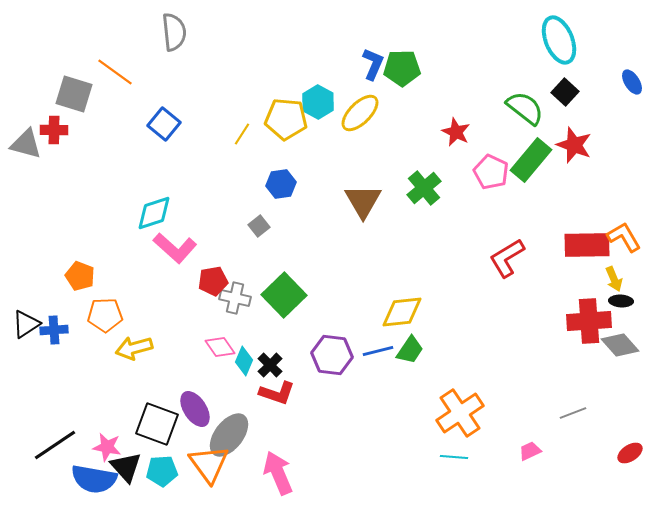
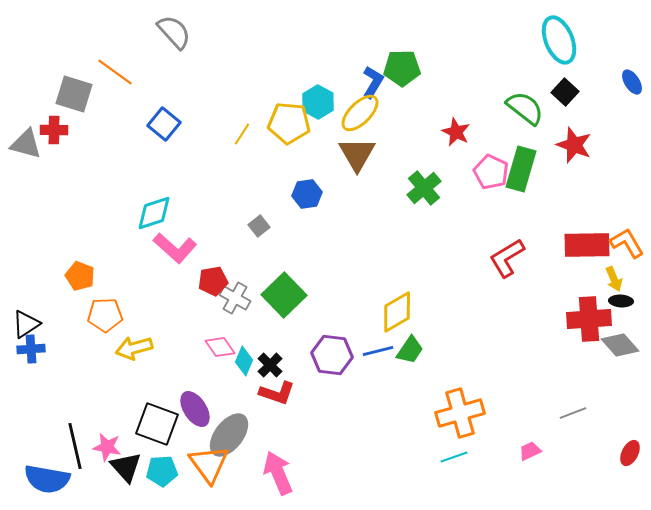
gray semicircle at (174, 32): rotated 36 degrees counterclockwise
blue L-shape at (373, 64): moved 18 px down; rotated 8 degrees clockwise
yellow pentagon at (286, 119): moved 3 px right, 4 px down
green rectangle at (531, 160): moved 10 px left, 9 px down; rotated 24 degrees counterclockwise
blue hexagon at (281, 184): moved 26 px right, 10 px down
brown triangle at (363, 201): moved 6 px left, 47 px up
orange L-shape at (624, 237): moved 3 px right, 6 px down
gray cross at (235, 298): rotated 16 degrees clockwise
yellow diamond at (402, 312): moved 5 px left; rotated 24 degrees counterclockwise
red cross at (589, 321): moved 2 px up
blue cross at (54, 330): moved 23 px left, 19 px down
orange cross at (460, 413): rotated 18 degrees clockwise
black line at (55, 445): moved 20 px right, 1 px down; rotated 69 degrees counterclockwise
red ellipse at (630, 453): rotated 30 degrees counterclockwise
cyan line at (454, 457): rotated 24 degrees counterclockwise
blue semicircle at (94, 479): moved 47 px left
